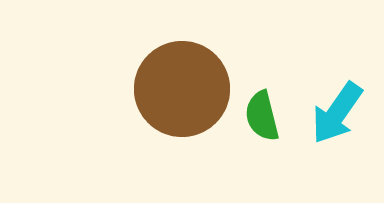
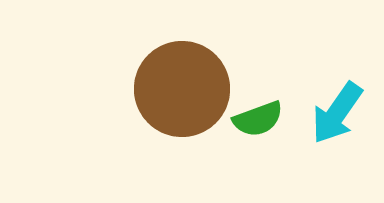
green semicircle: moved 4 px left, 3 px down; rotated 96 degrees counterclockwise
